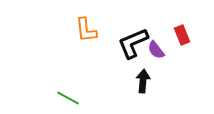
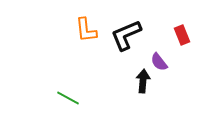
black L-shape: moved 7 px left, 8 px up
purple semicircle: moved 3 px right, 12 px down
